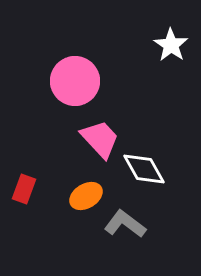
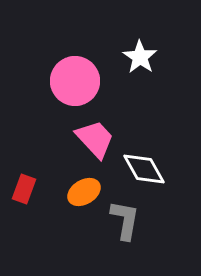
white star: moved 31 px left, 12 px down
pink trapezoid: moved 5 px left
orange ellipse: moved 2 px left, 4 px up
gray L-shape: moved 4 px up; rotated 63 degrees clockwise
